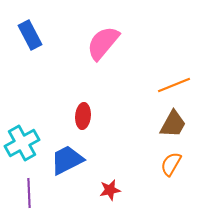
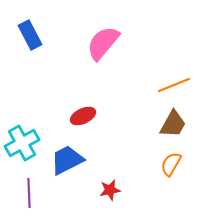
red ellipse: rotated 60 degrees clockwise
